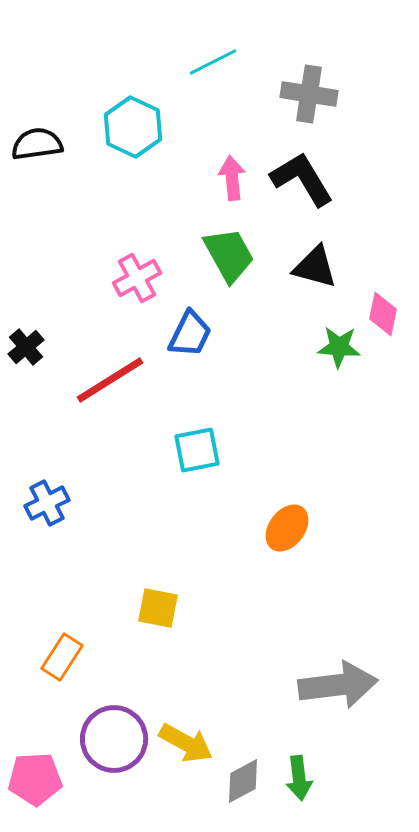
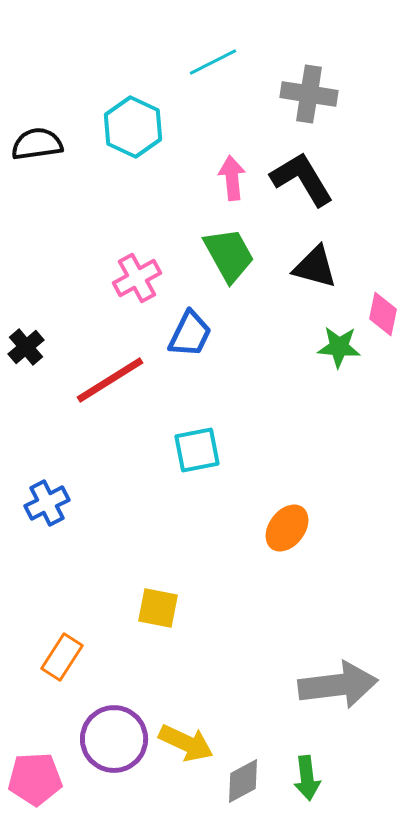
yellow arrow: rotated 4 degrees counterclockwise
green arrow: moved 8 px right
